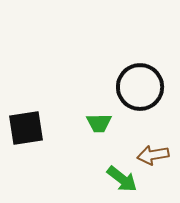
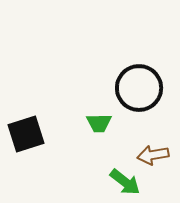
black circle: moved 1 px left, 1 px down
black square: moved 6 px down; rotated 9 degrees counterclockwise
green arrow: moved 3 px right, 3 px down
